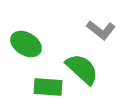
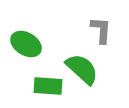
gray L-shape: rotated 124 degrees counterclockwise
green rectangle: moved 1 px up
